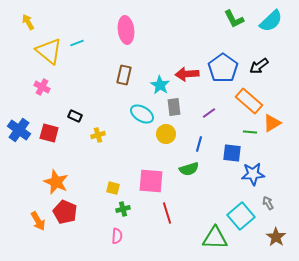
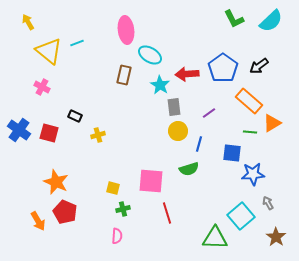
cyan ellipse: moved 8 px right, 59 px up
yellow circle: moved 12 px right, 3 px up
